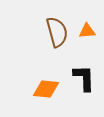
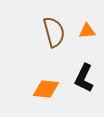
brown semicircle: moved 3 px left
black L-shape: rotated 152 degrees counterclockwise
